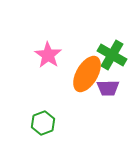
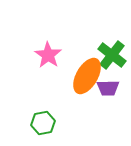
green cross: rotated 8 degrees clockwise
orange ellipse: moved 2 px down
green hexagon: rotated 10 degrees clockwise
